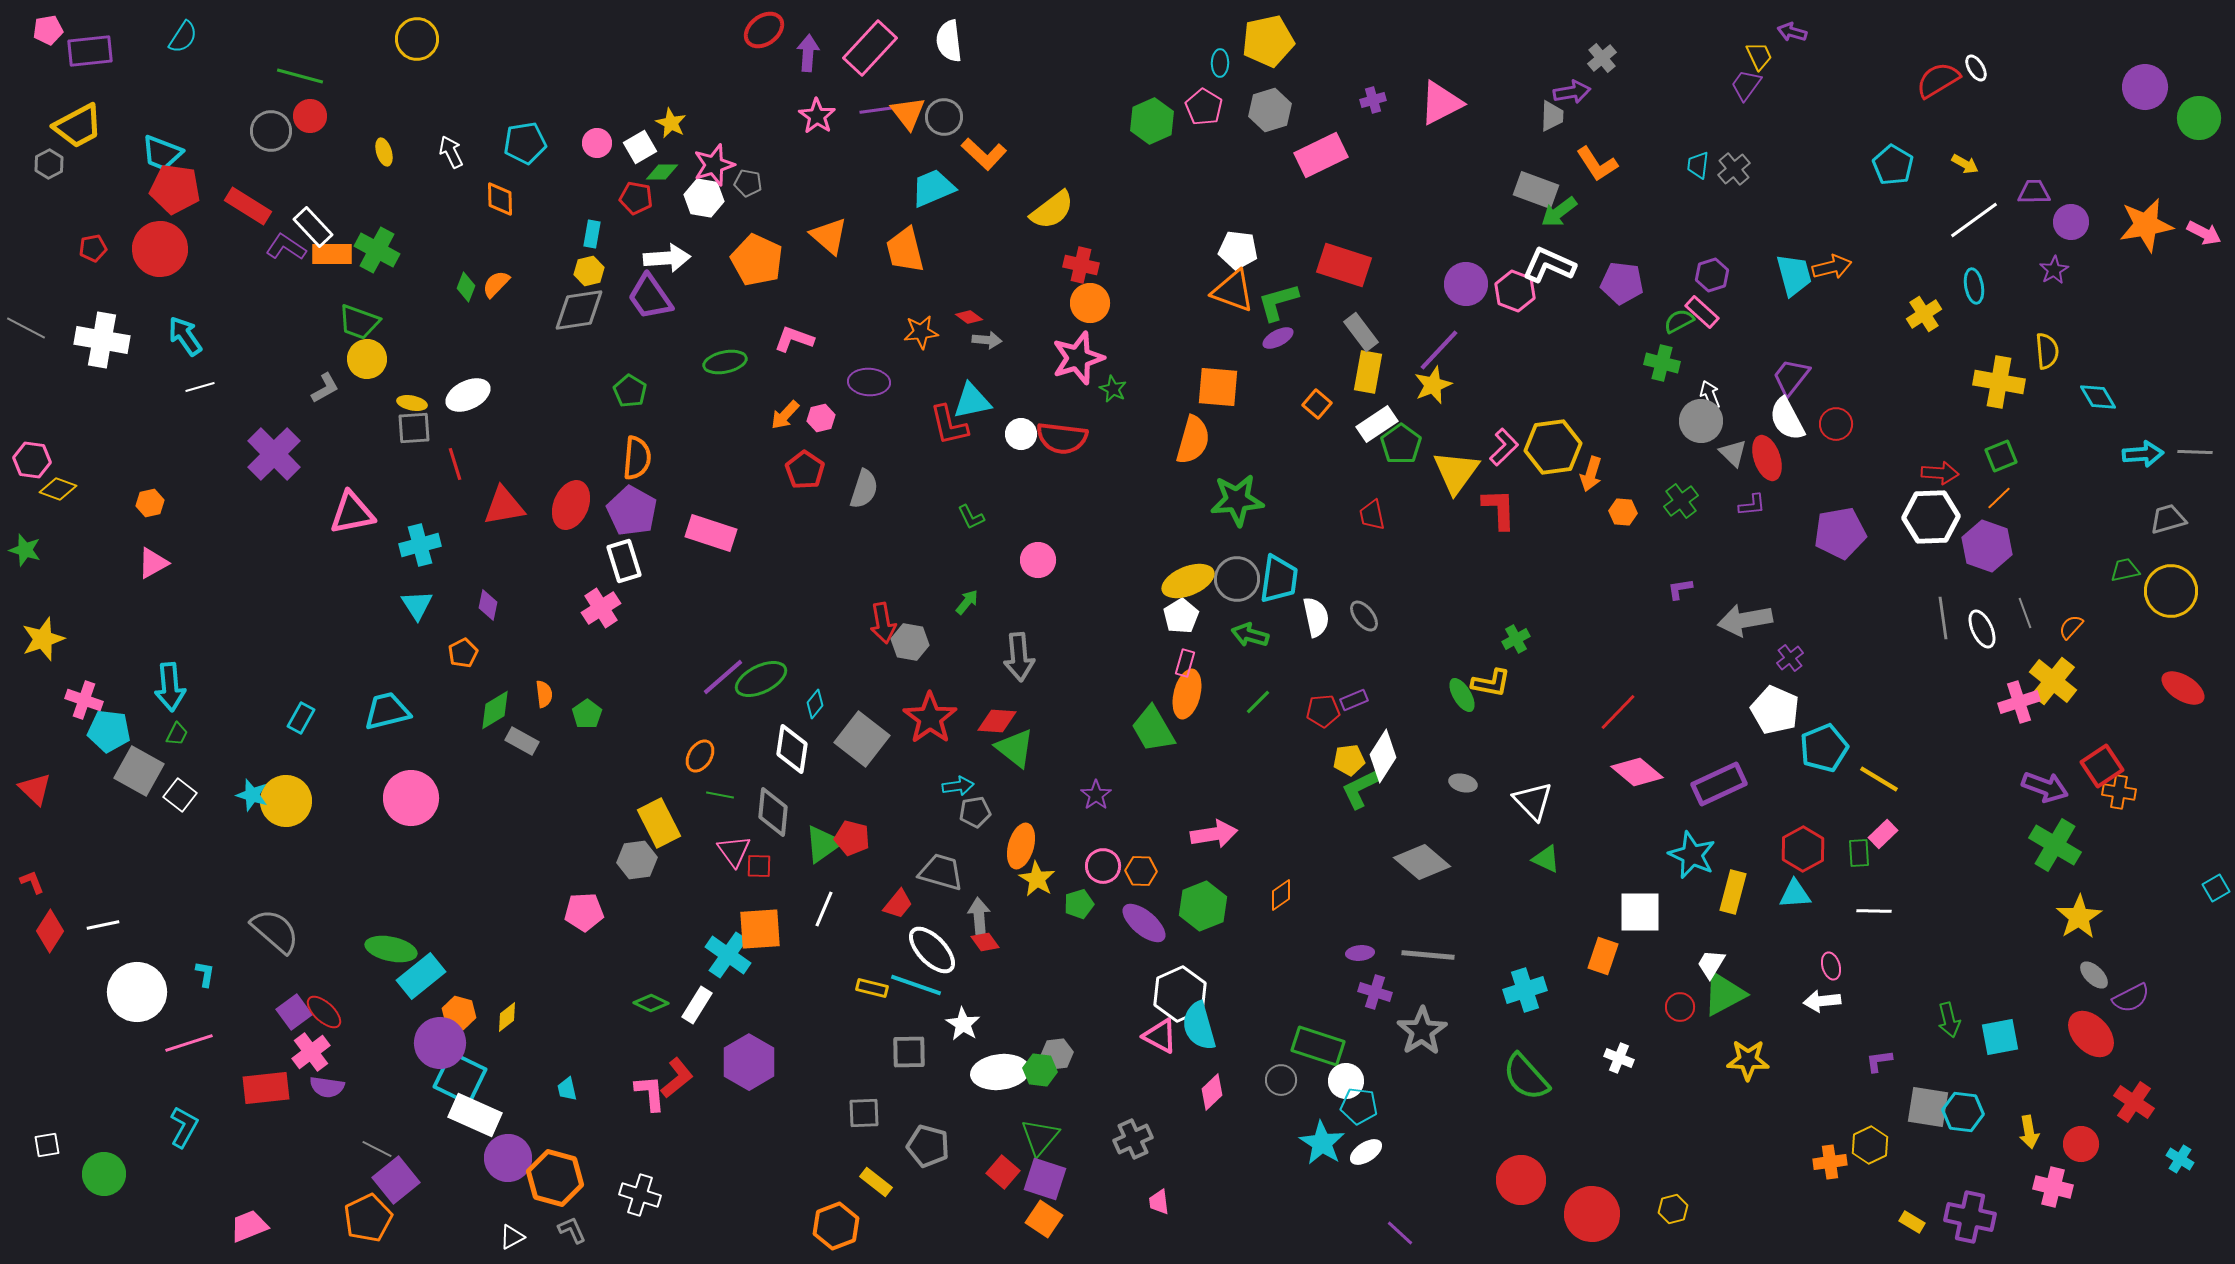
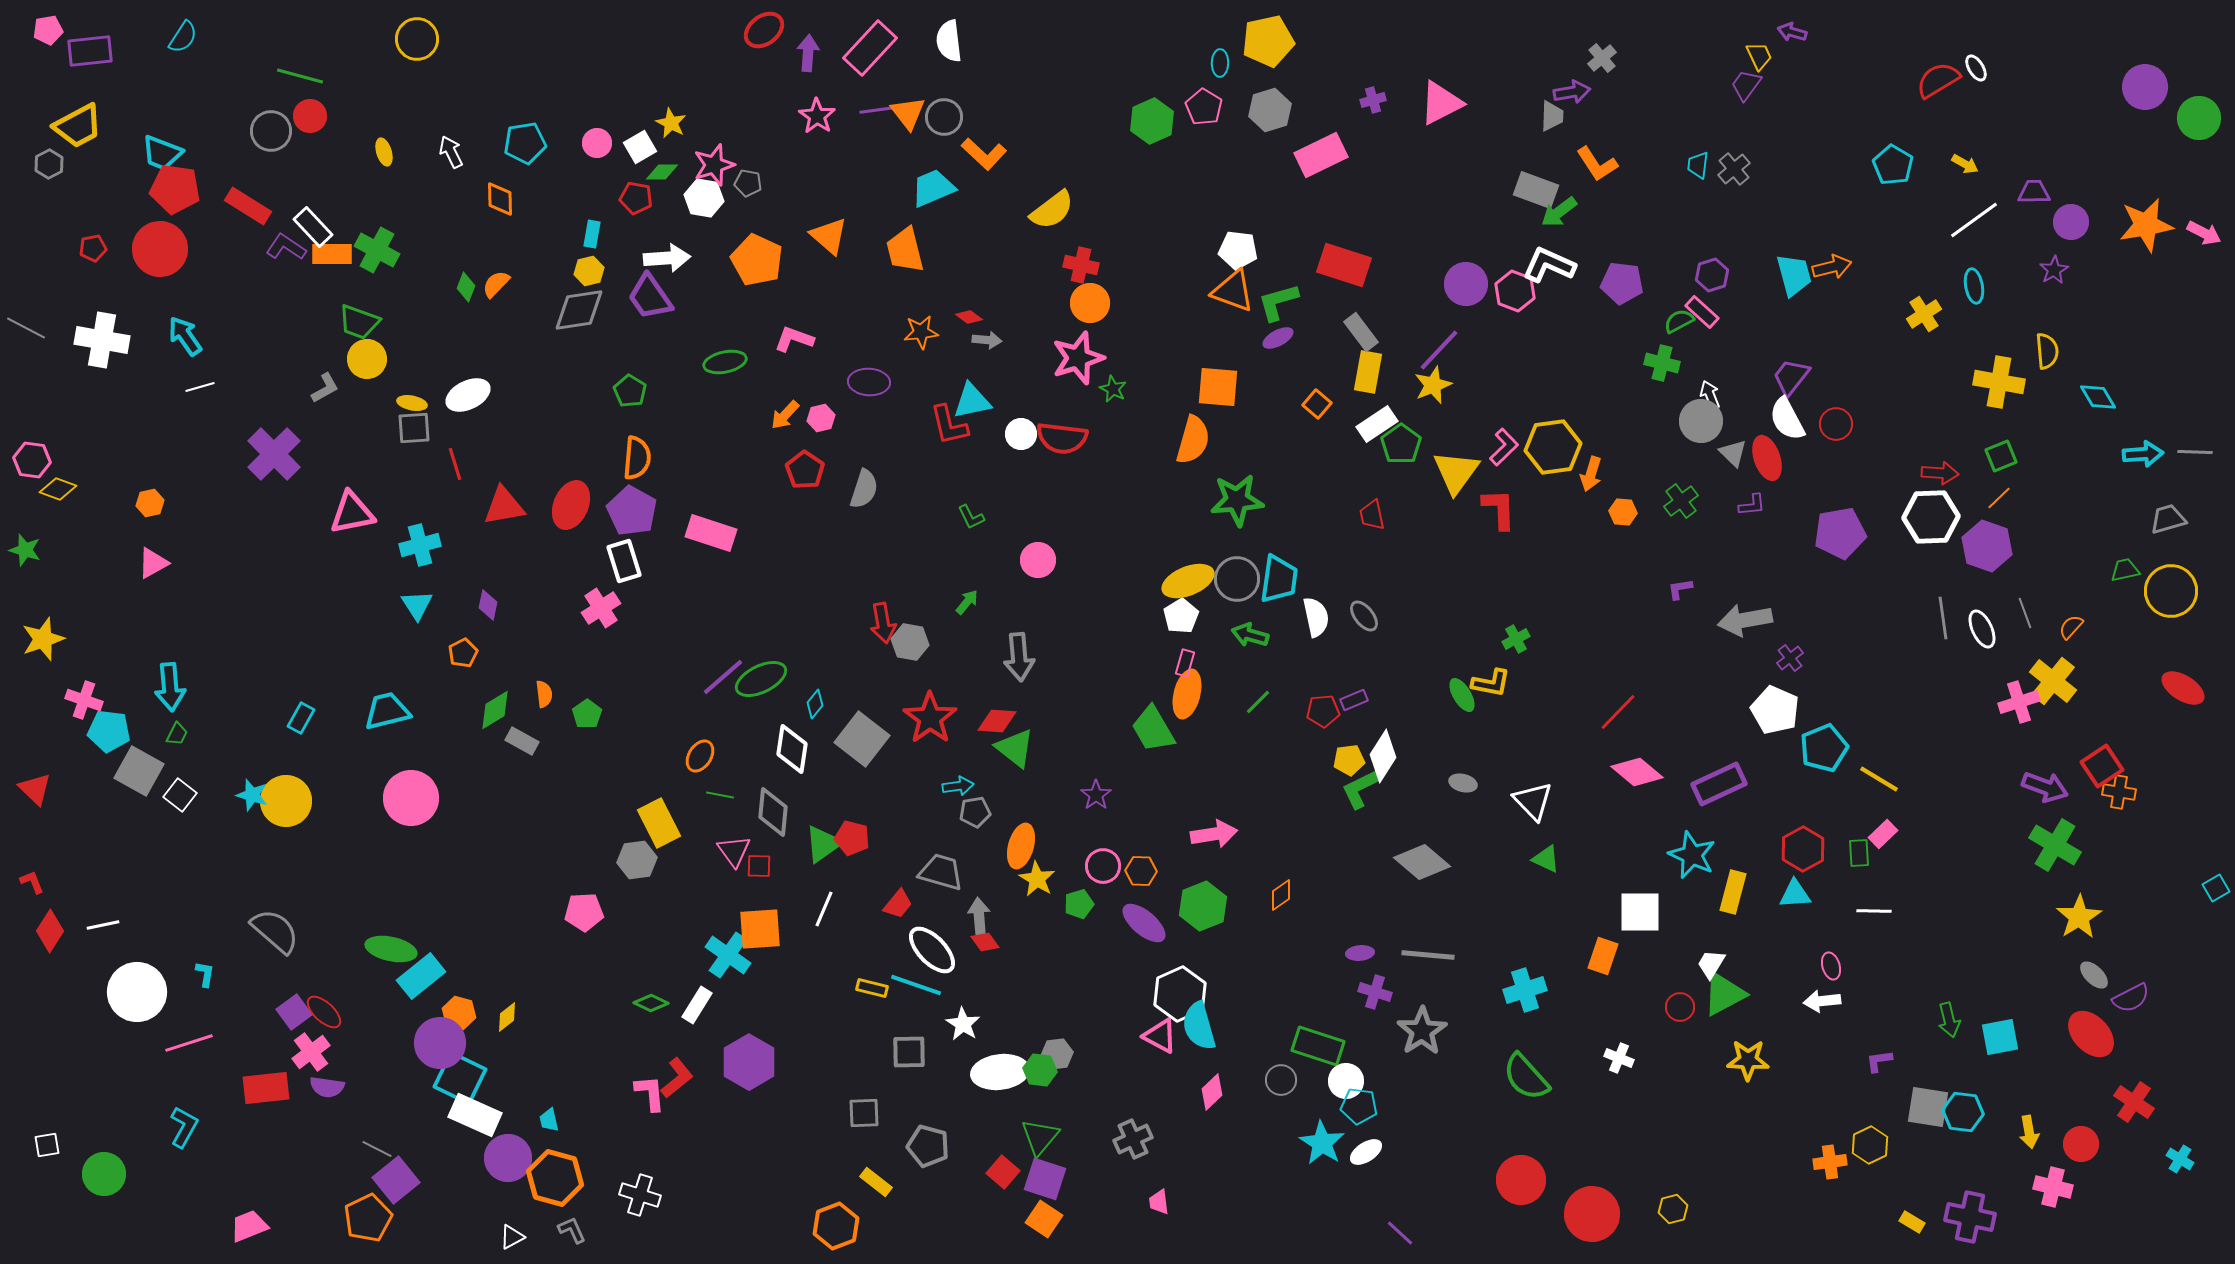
cyan trapezoid at (567, 1089): moved 18 px left, 31 px down
